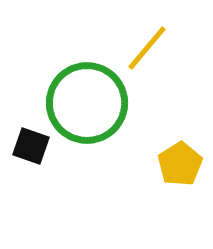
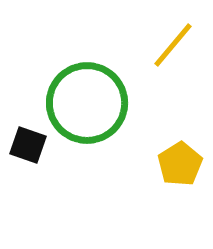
yellow line: moved 26 px right, 3 px up
black square: moved 3 px left, 1 px up
